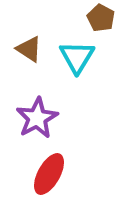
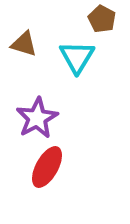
brown pentagon: moved 1 px right, 1 px down
brown triangle: moved 5 px left, 5 px up; rotated 16 degrees counterclockwise
red ellipse: moved 2 px left, 7 px up
